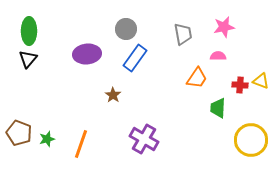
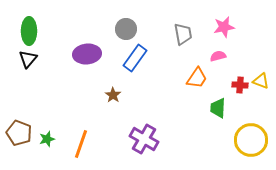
pink semicircle: rotated 14 degrees counterclockwise
